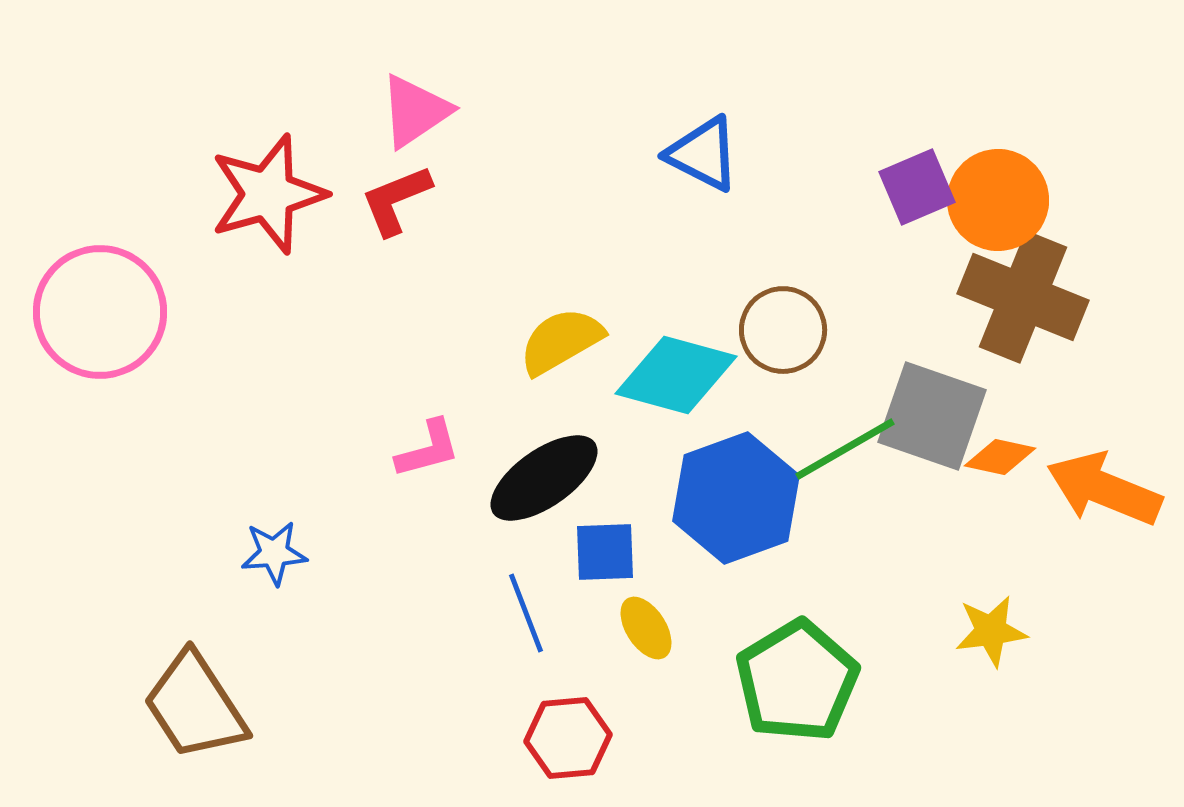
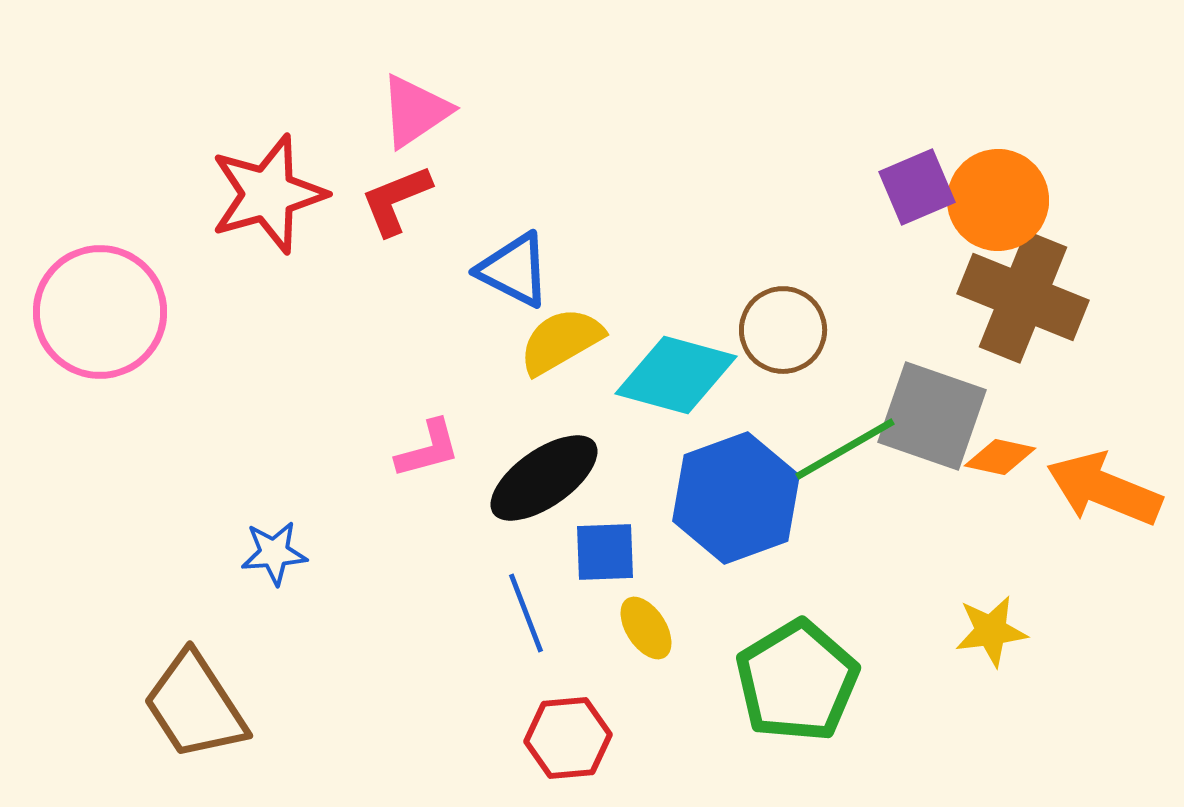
blue triangle: moved 189 px left, 116 px down
